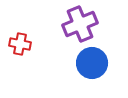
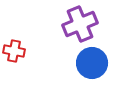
red cross: moved 6 px left, 7 px down
